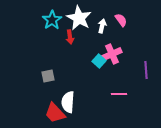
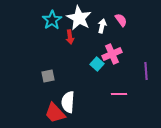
cyan square: moved 2 px left, 3 px down
purple line: moved 1 px down
